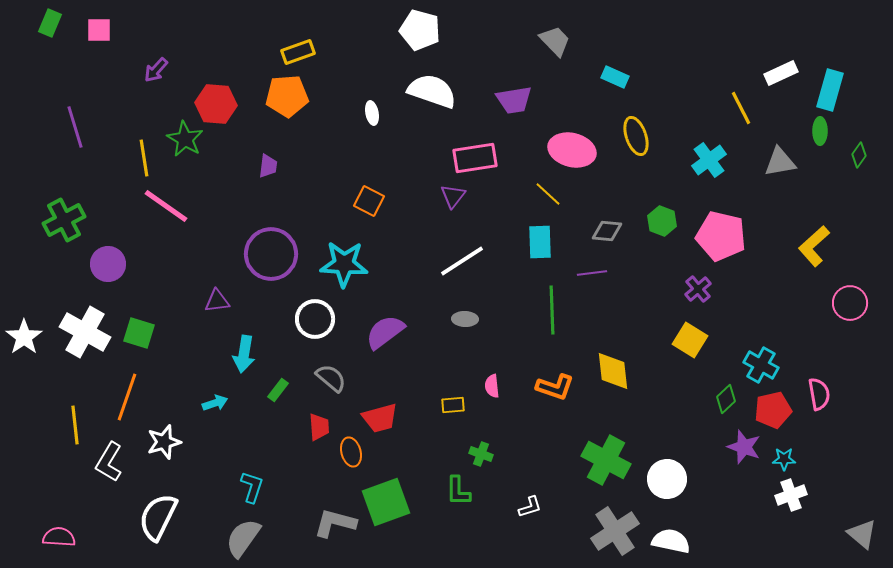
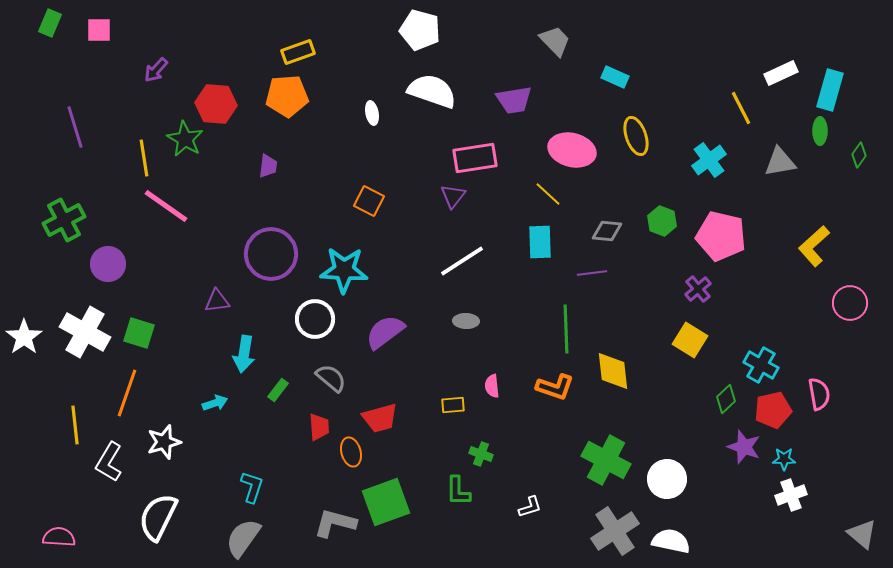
cyan star at (344, 264): moved 6 px down
green line at (552, 310): moved 14 px right, 19 px down
gray ellipse at (465, 319): moved 1 px right, 2 px down
orange line at (127, 397): moved 4 px up
